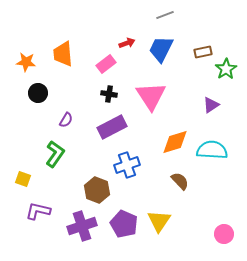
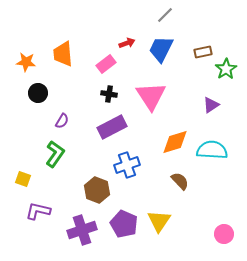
gray line: rotated 24 degrees counterclockwise
purple semicircle: moved 4 px left, 1 px down
purple cross: moved 4 px down
